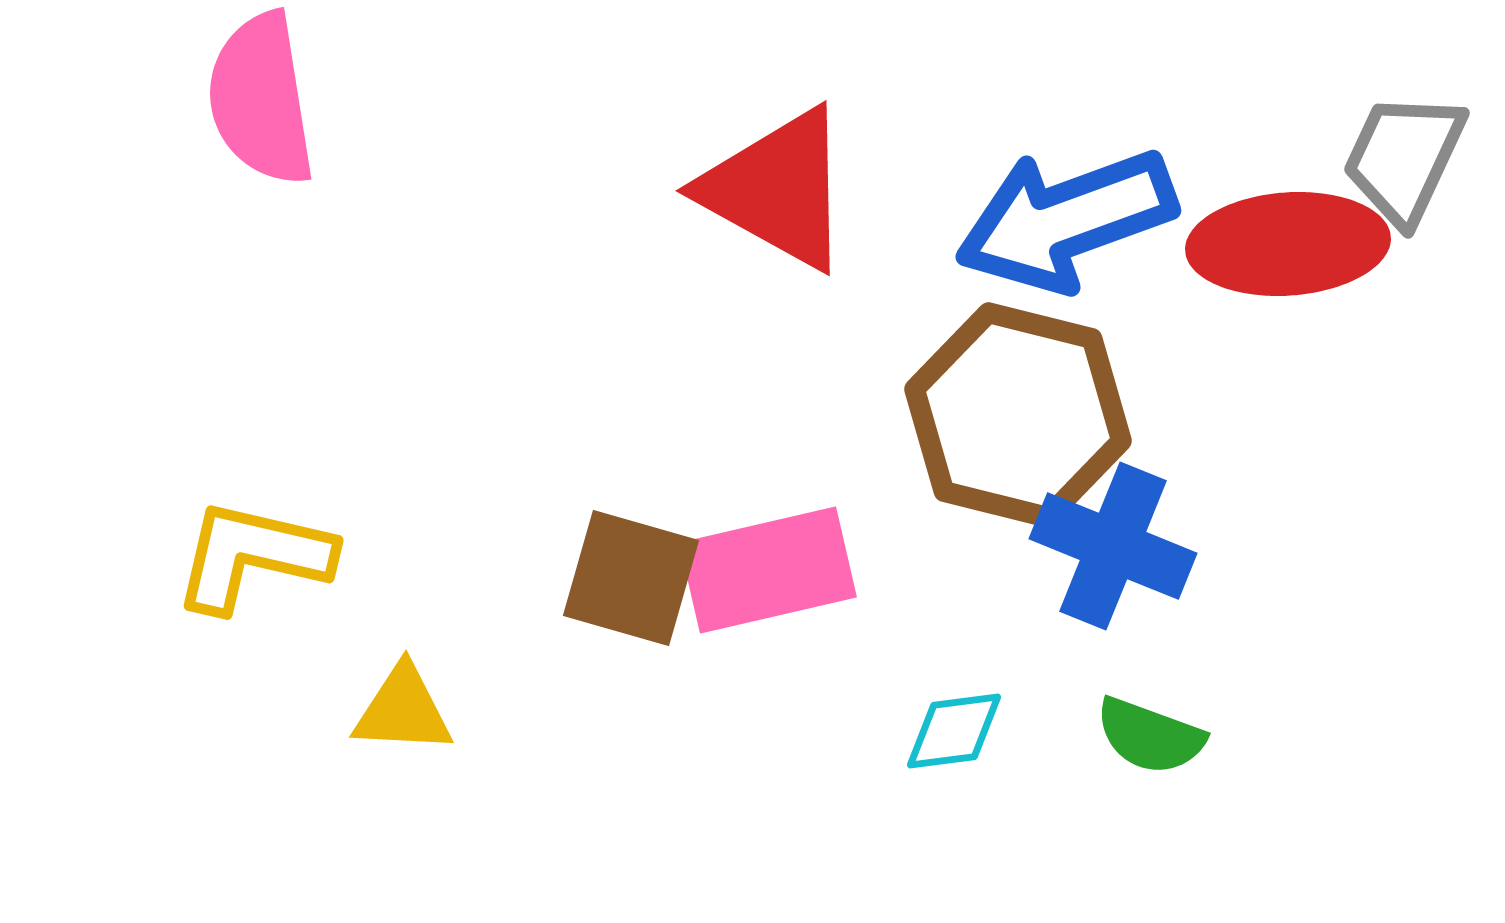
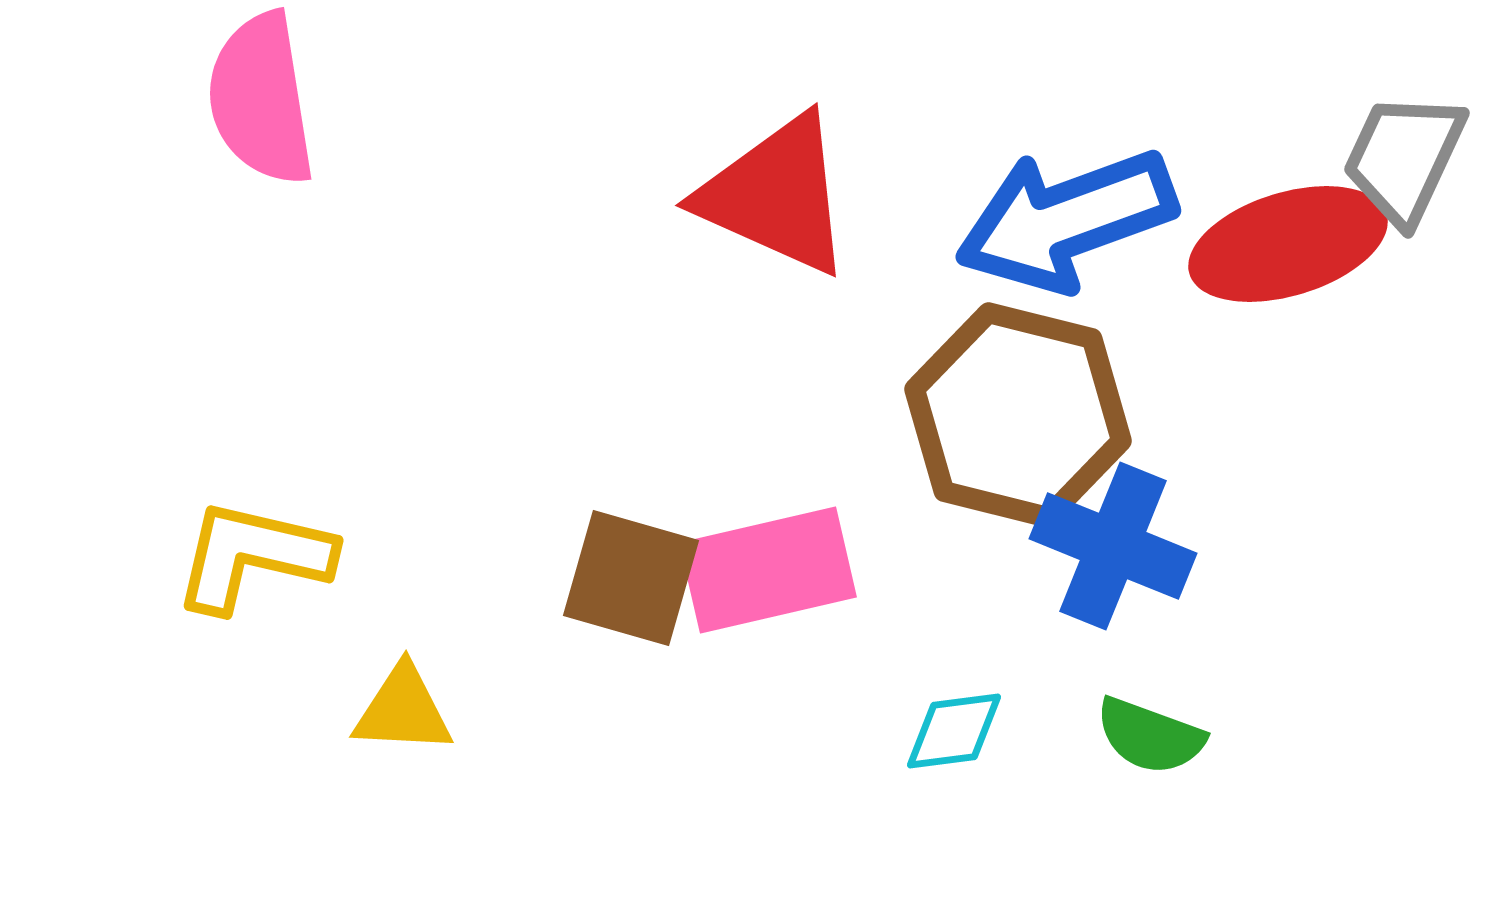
red triangle: moved 1 px left, 6 px down; rotated 5 degrees counterclockwise
red ellipse: rotated 13 degrees counterclockwise
